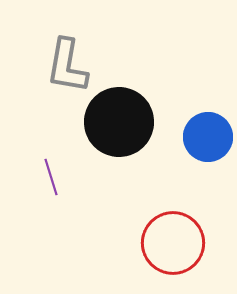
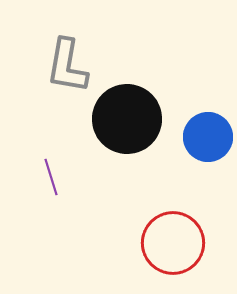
black circle: moved 8 px right, 3 px up
